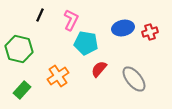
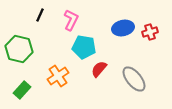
cyan pentagon: moved 2 px left, 4 px down
